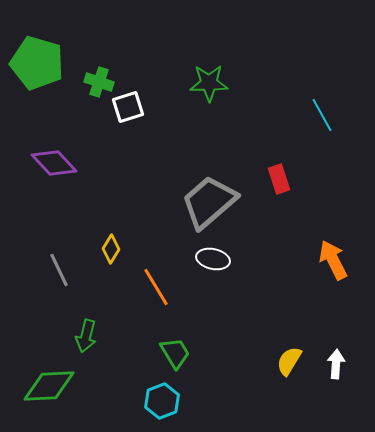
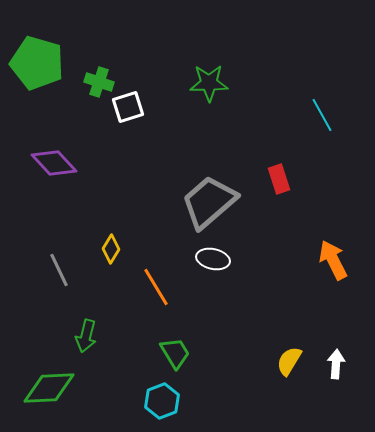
green diamond: moved 2 px down
